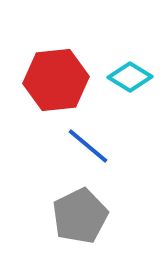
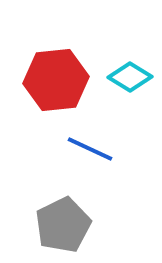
blue line: moved 2 px right, 3 px down; rotated 15 degrees counterclockwise
gray pentagon: moved 17 px left, 9 px down
